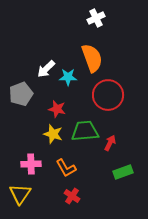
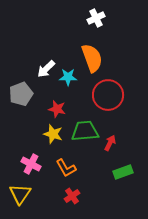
pink cross: rotated 30 degrees clockwise
red cross: rotated 21 degrees clockwise
